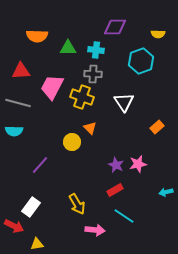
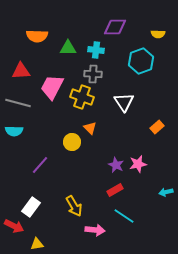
yellow arrow: moved 3 px left, 2 px down
